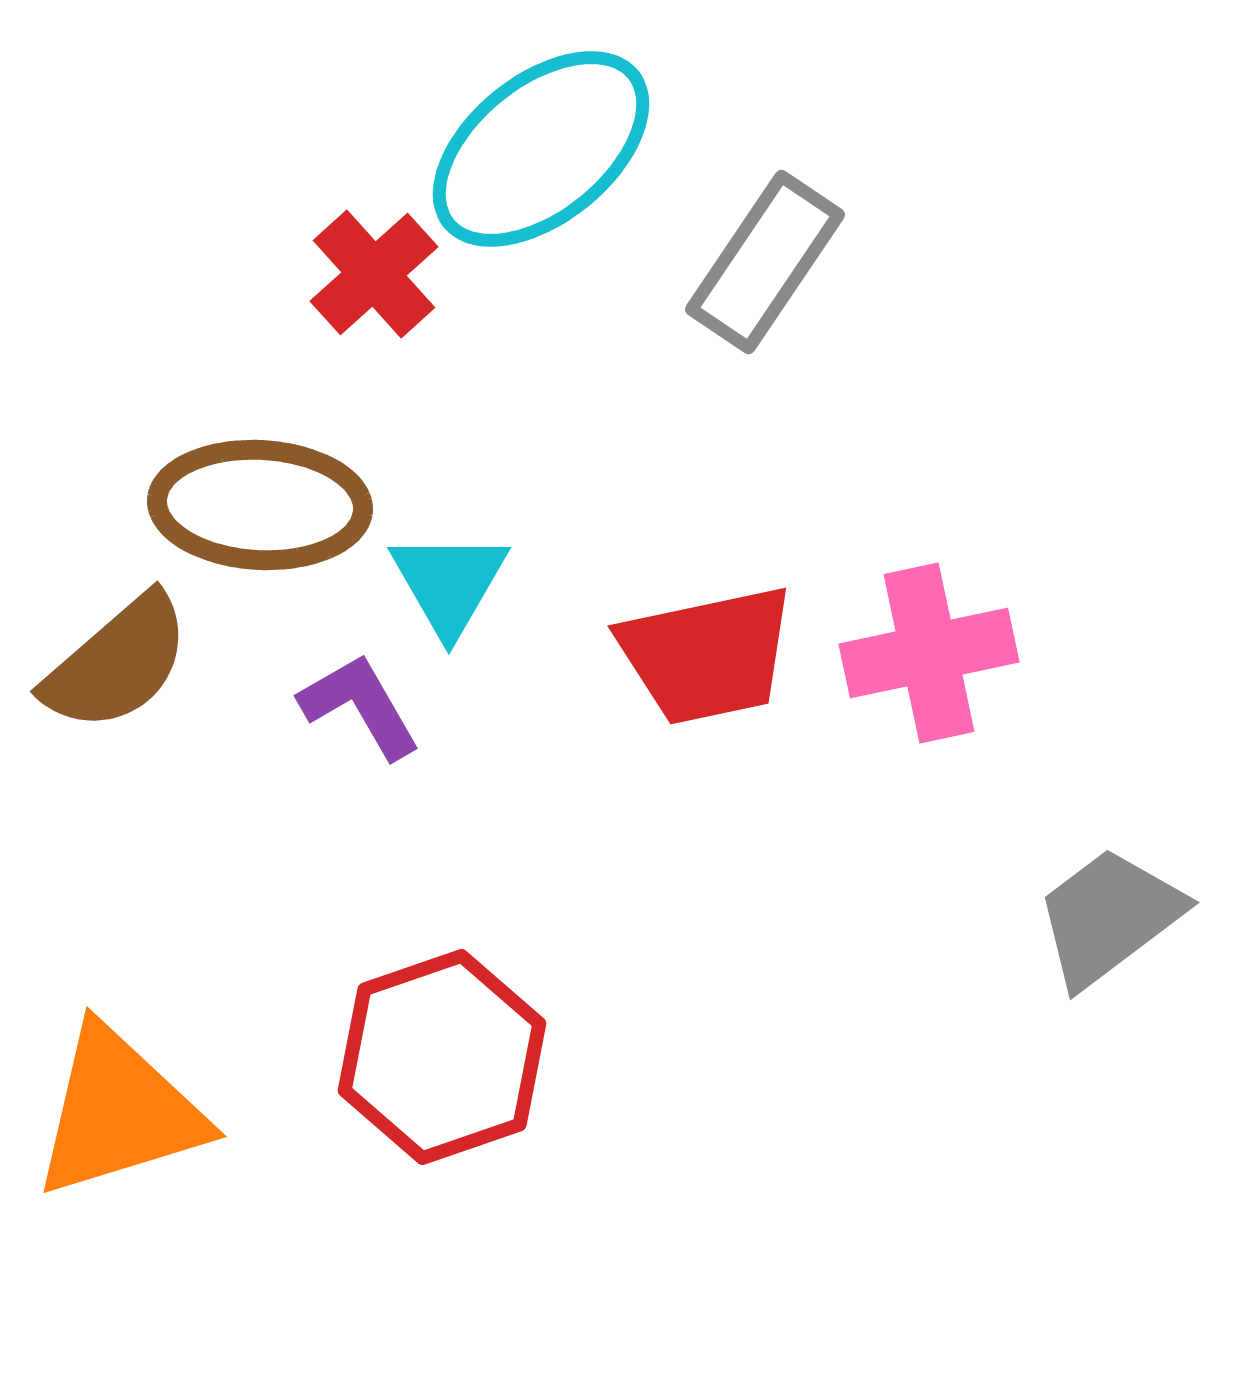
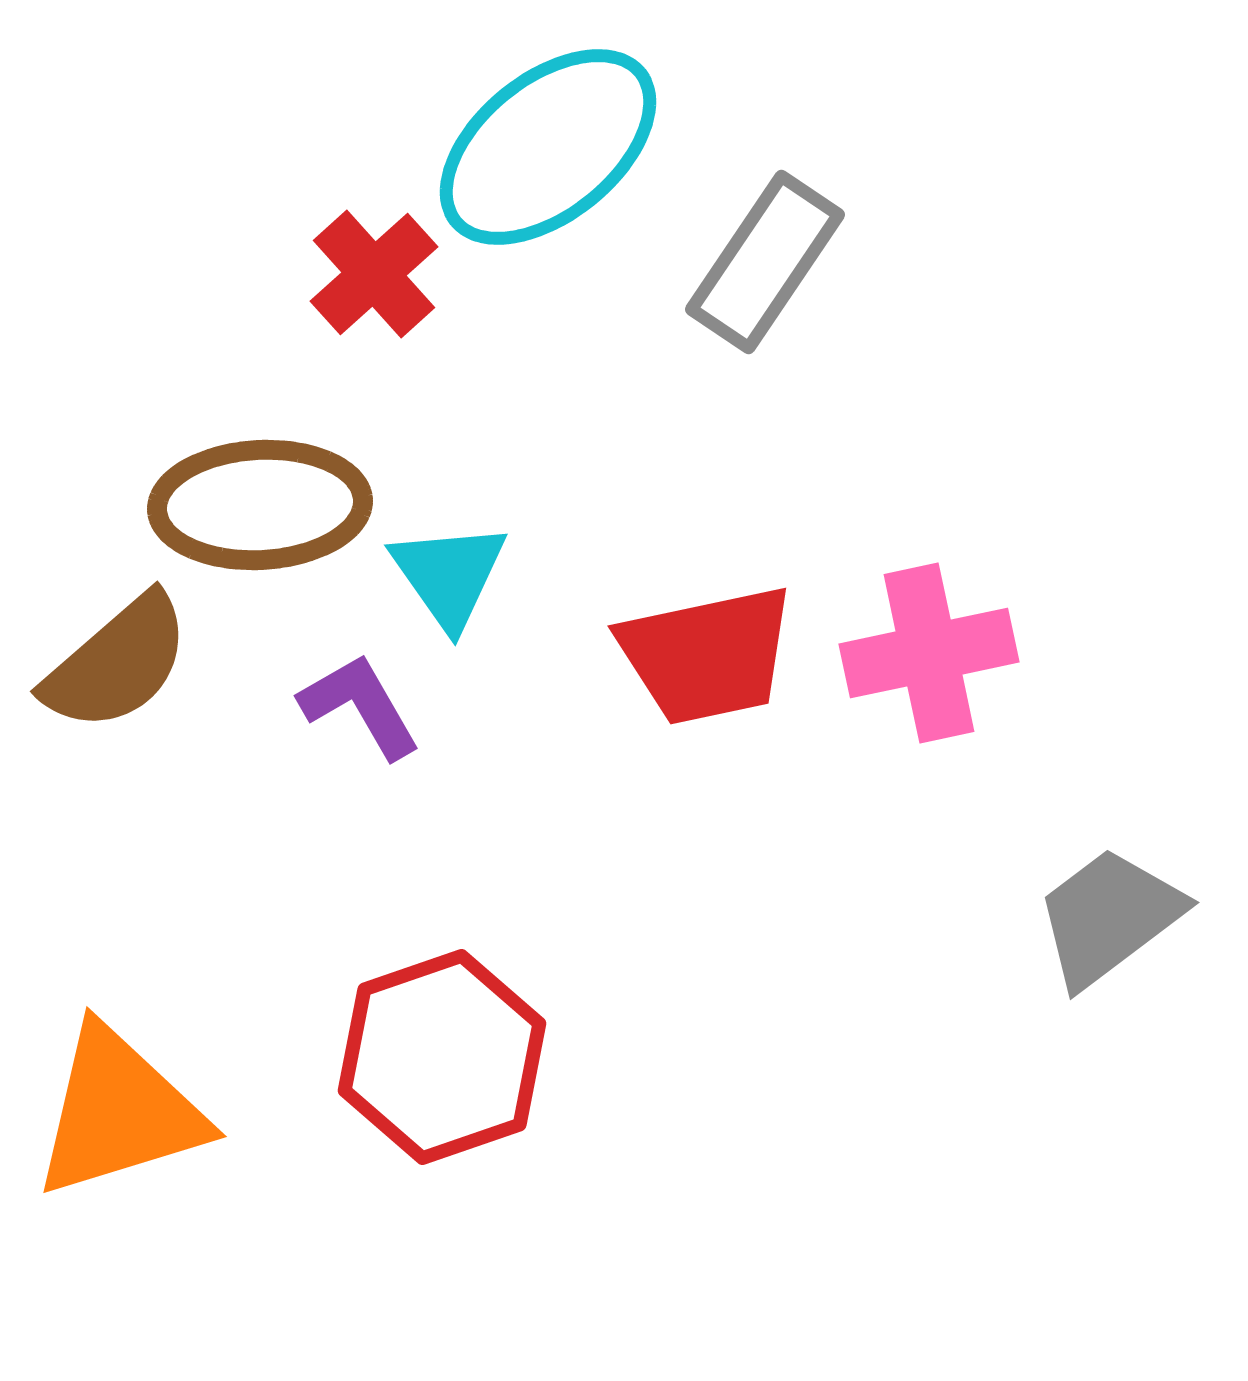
cyan ellipse: moved 7 px right, 2 px up
brown ellipse: rotated 6 degrees counterclockwise
cyan triangle: moved 8 px up; rotated 5 degrees counterclockwise
